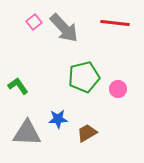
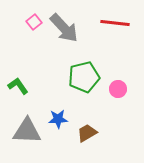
gray triangle: moved 2 px up
